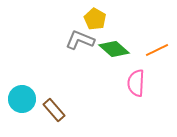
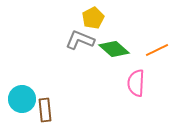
yellow pentagon: moved 2 px left, 1 px up; rotated 15 degrees clockwise
brown rectangle: moved 9 px left; rotated 35 degrees clockwise
